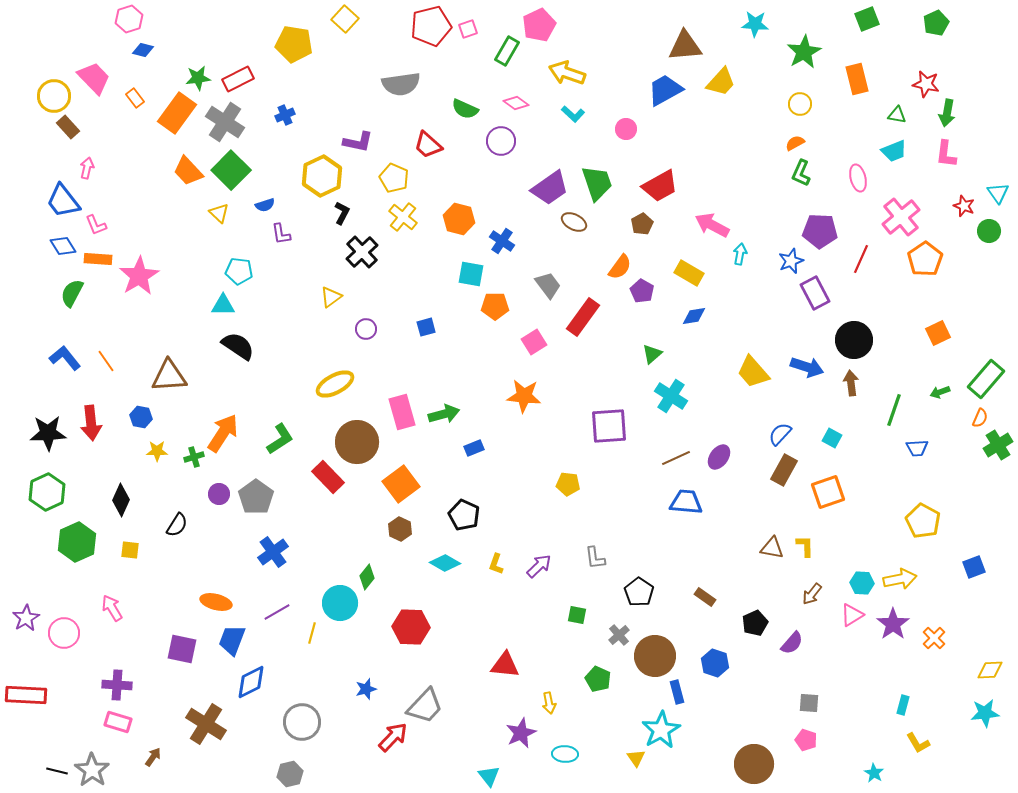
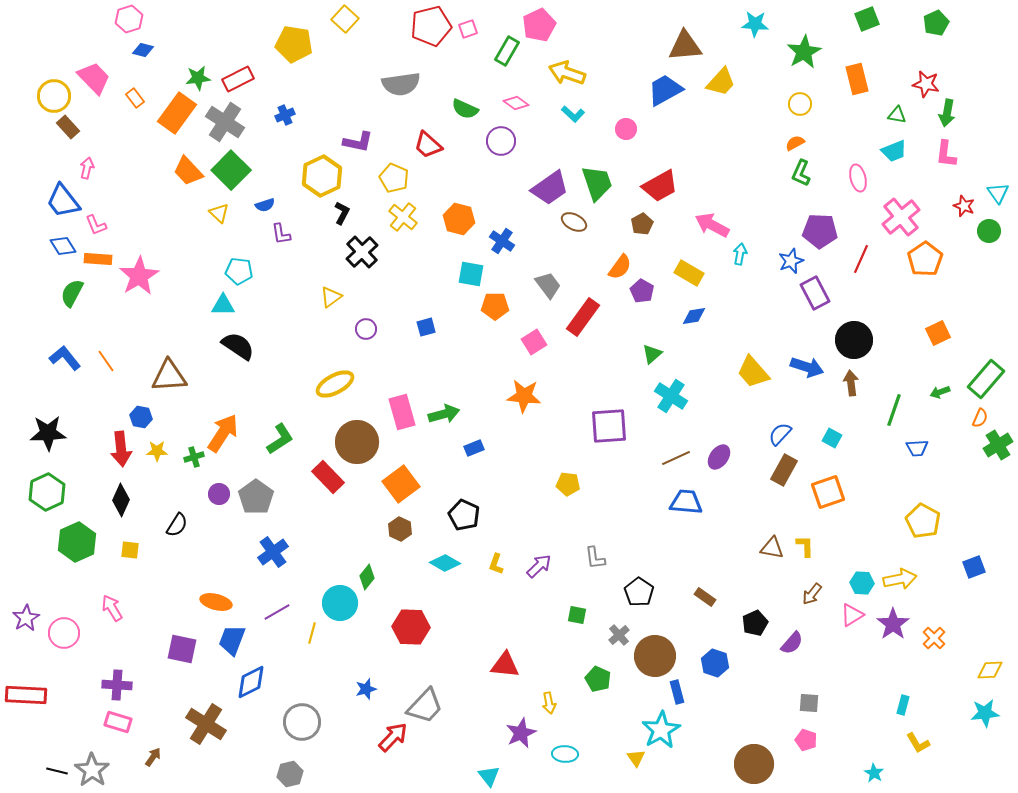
red arrow at (91, 423): moved 30 px right, 26 px down
